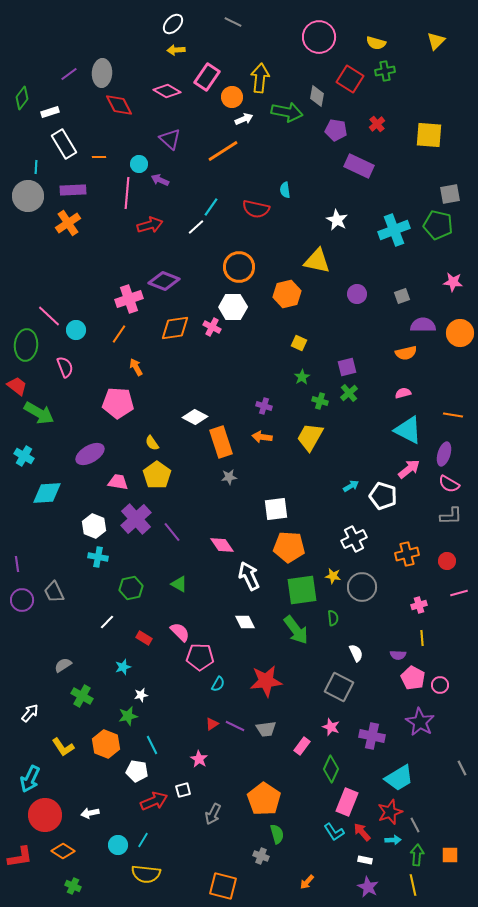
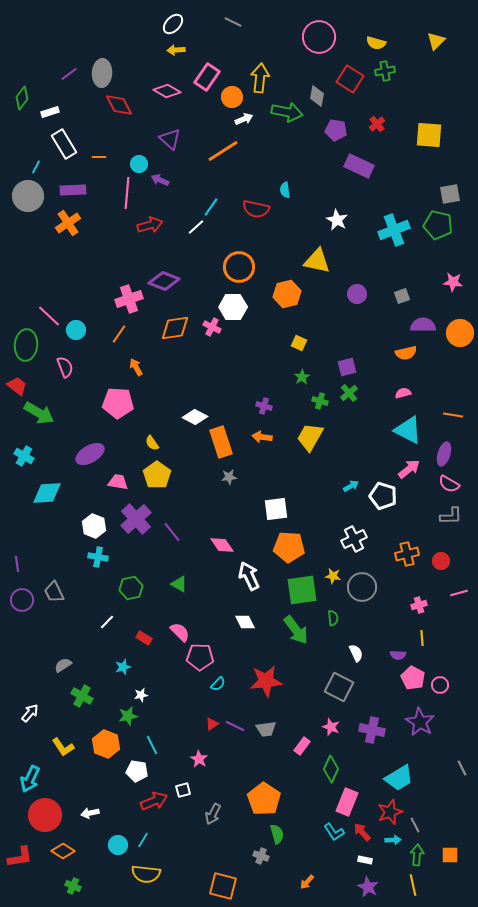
cyan line at (36, 167): rotated 24 degrees clockwise
red circle at (447, 561): moved 6 px left
cyan semicircle at (218, 684): rotated 14 degrees clockwise
purple cross at (372, 736): moved 6 px up
